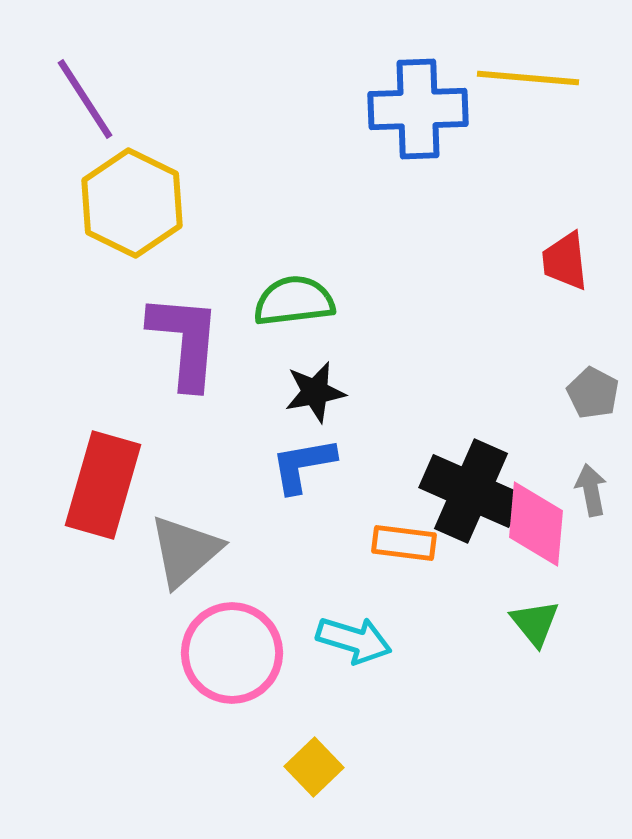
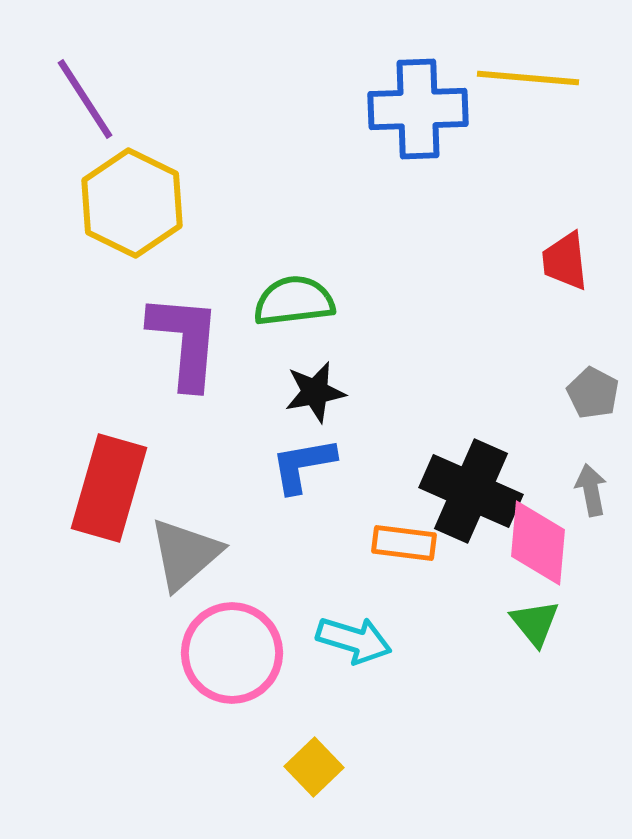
red rectangle: moved 6 px right, 3 px down
pink diamond: moved 2 px right, 19 px down
gray triangle: moved 3 px down
